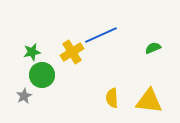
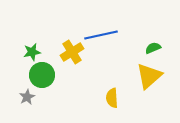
blue line: rotated 12 degrees clockwise
gray star: moved 3 px right, 1 px down
yellow triangle: moved 25 px up; rotated 48 degrees counterclockwise
